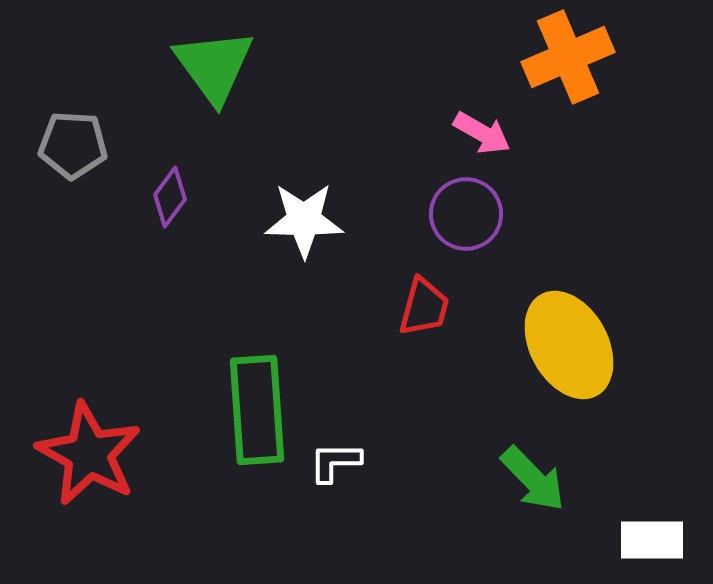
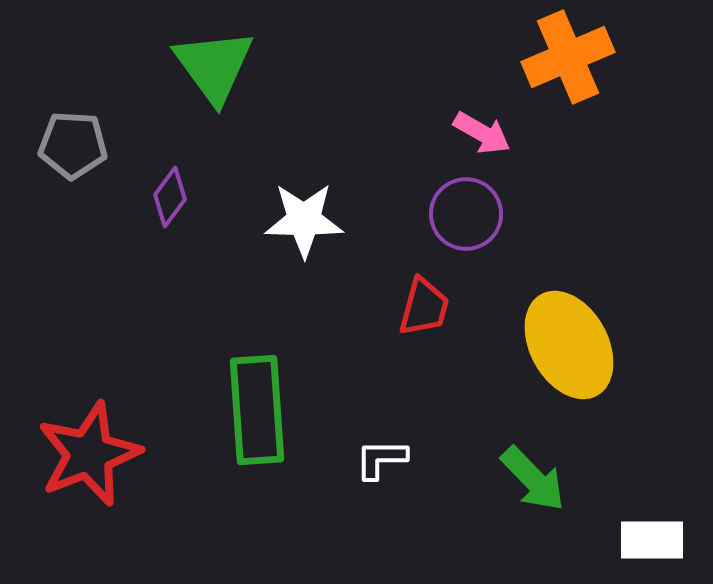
red star: rotated 22 degrees clockwise
white L-shape: moved 46 px right, 3 px up
